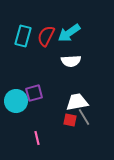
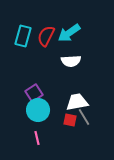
purple square: rotated 18 degrees counterclockwise
cyan circle: moved 22 px right, 9 px down
